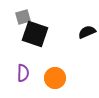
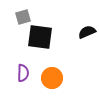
black square: moved 5 px right, 3 px down; rotated 12 degrees counterclockwise
orange circle: moved 3 px left
